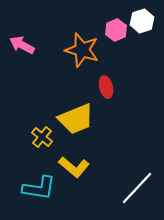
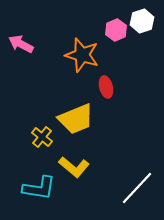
pink arrow: moved 1 px left, 1 px up
orange star: moved 5 px down
